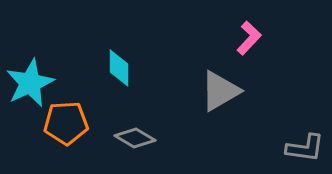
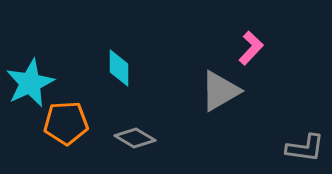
pink L-shape: moved 2 px right, 10 px down
